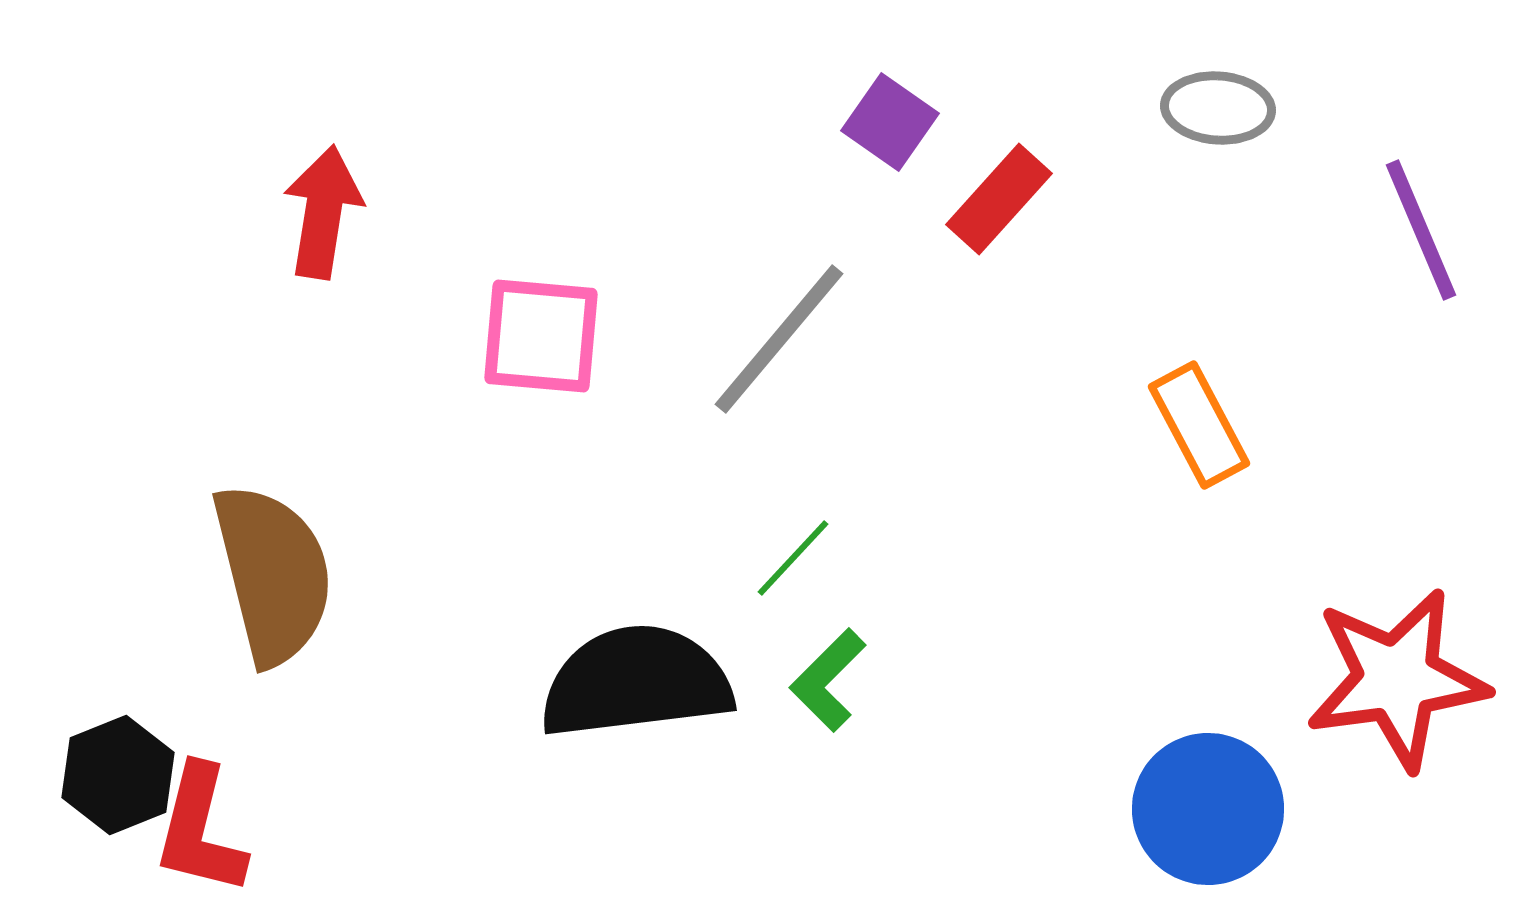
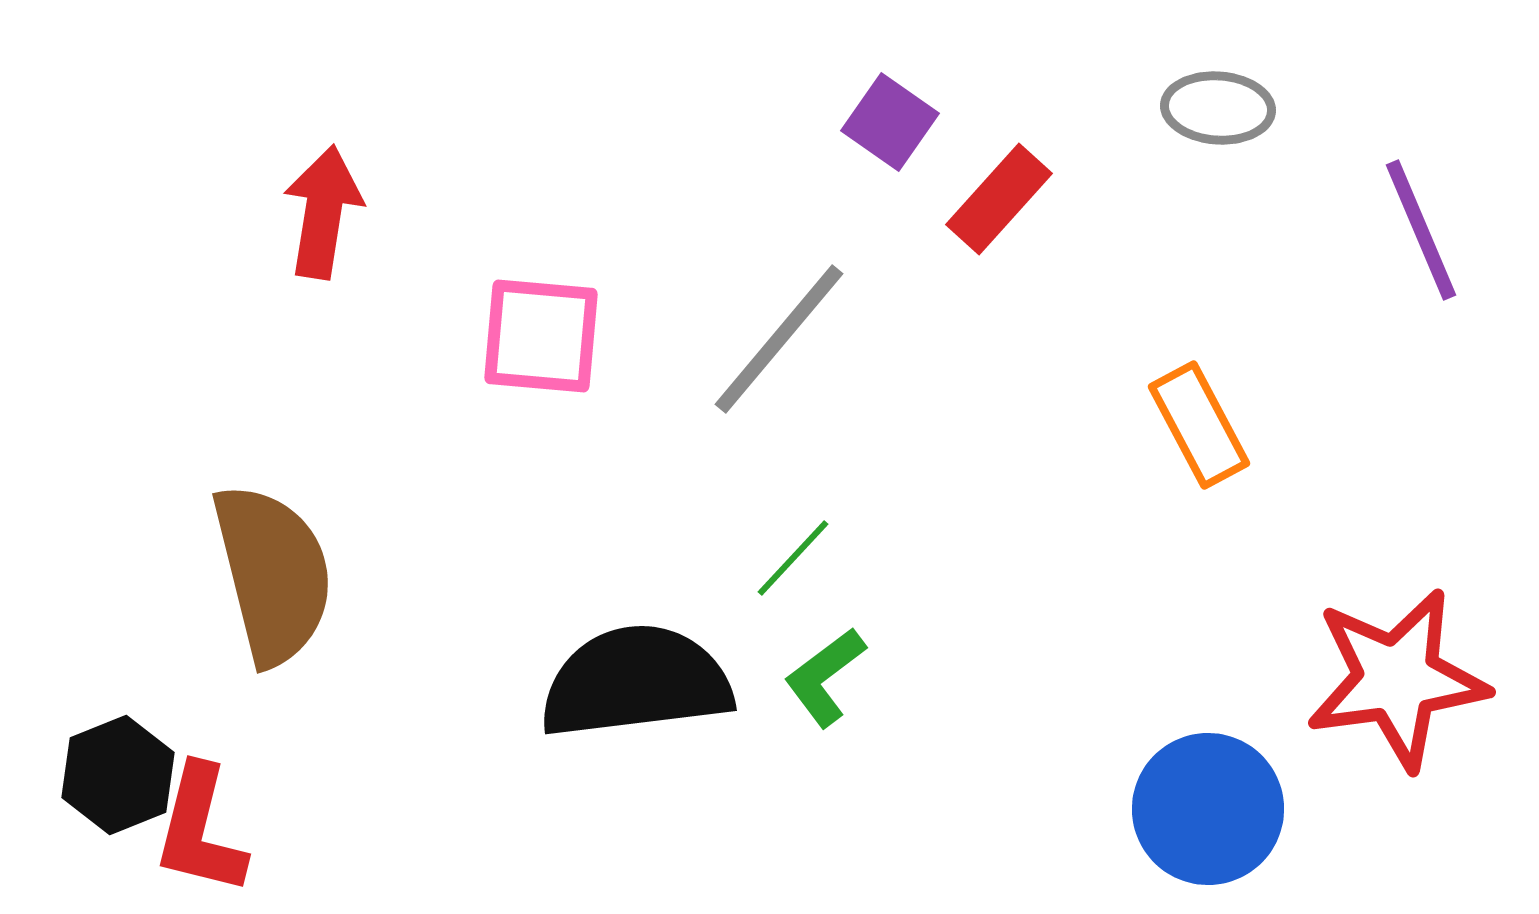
green L-shape: moved 3 px left, 3 px up; rotated 8 degrees clockwise
